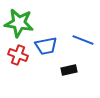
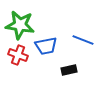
green star: moved 1 px right, 2 px down
